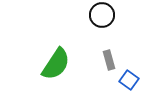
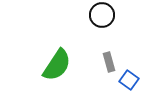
gray rectangle: moved 2 px down
green semicircle: moved 1 px right, 1 px down
